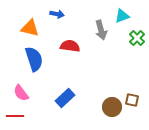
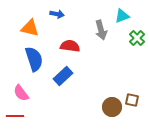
blue rectangle: moved 2 px left, 22 px up
